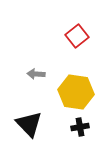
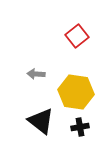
black triangle: moved 12 px right, 3 px up; rotated 8 degrees counterclockwise
